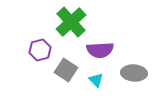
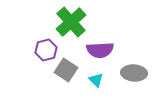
purple hexagon: moved 6 px right
